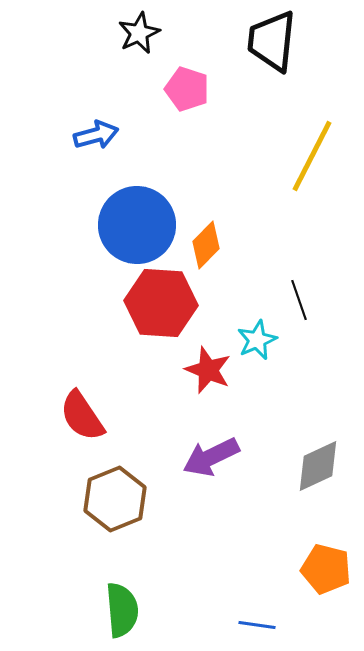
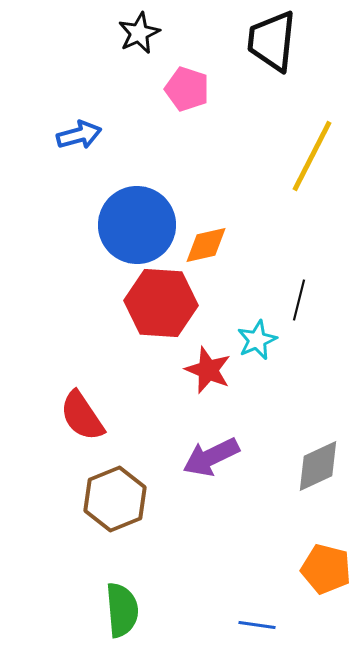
blue arrow: moved 17 px left
orange diamond: rotated 33 degrees clockwise
black line: rotated 33 degrees clockwise
